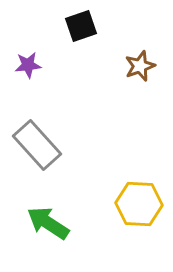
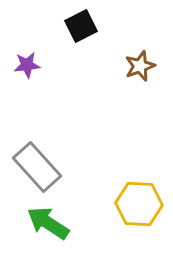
black square: rotated 8 degrees counterclockwise
purple star: moved 1 px left
gray rectangle: moved 22 px down
